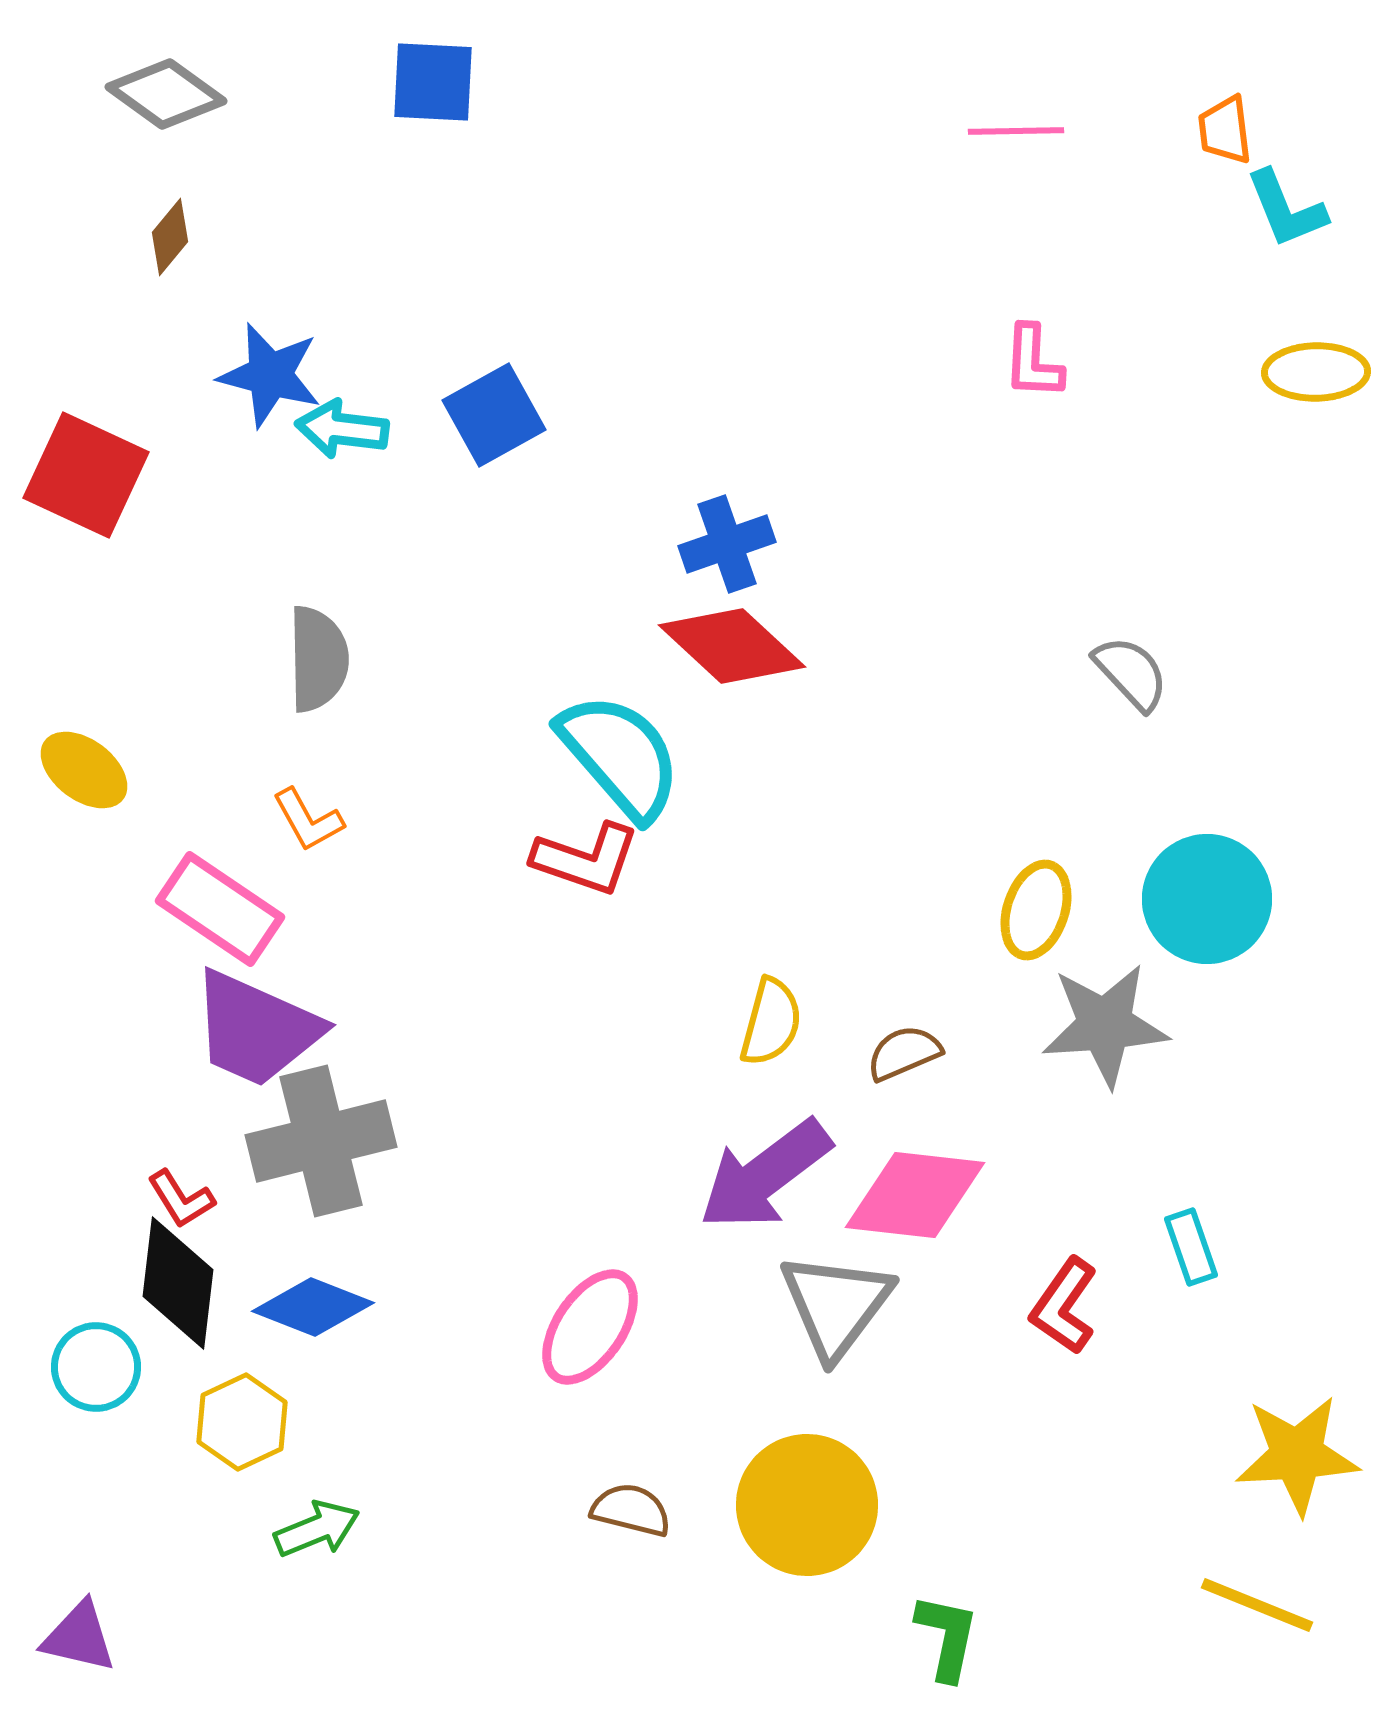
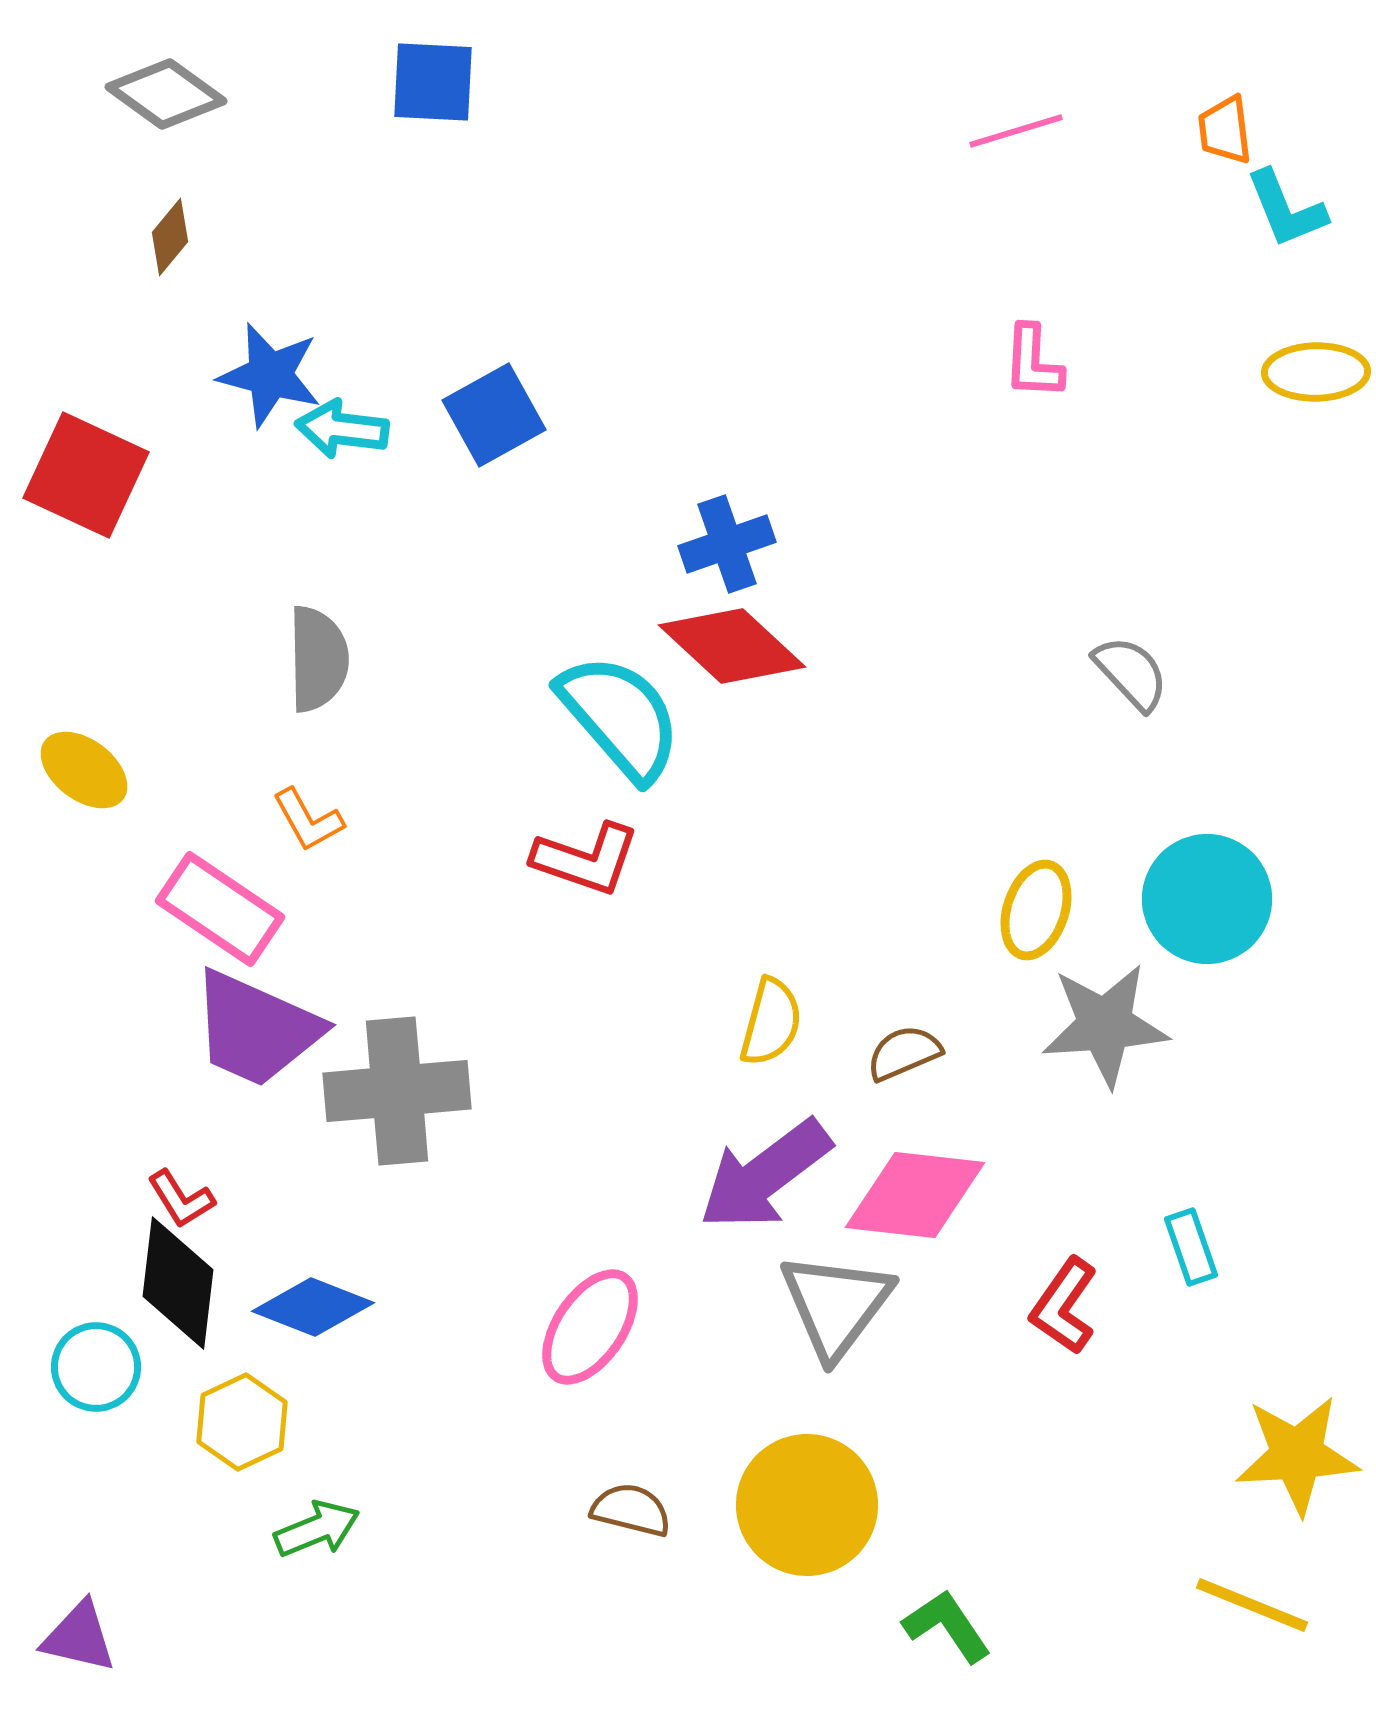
pink line at (1016, 131): rotated 16 degrees counterclockwise
cyan semicircle at (620, 756): moved 39 px up
gray cross at (321, 1141): moved 76 px right, 50 px up; rotated 9 degrees clockwise
yellow line at (1257, 1605): moved 5 px left
green L-shape at (947, 1637): moved 11 px up; rotated 46 degrees counterclockwise
